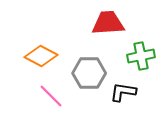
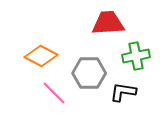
green cross: moved 5 px left
pink line: moved 3 px right, 3 px up
